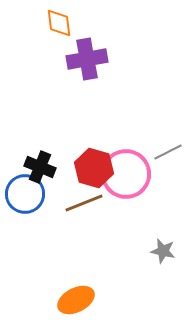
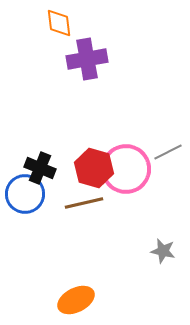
black cross: moved 1 px down
pink circle: moved 5 px up
brown line: rotated 9 degrees clockwise
